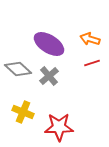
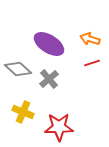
gray cross: moved 3 px down
